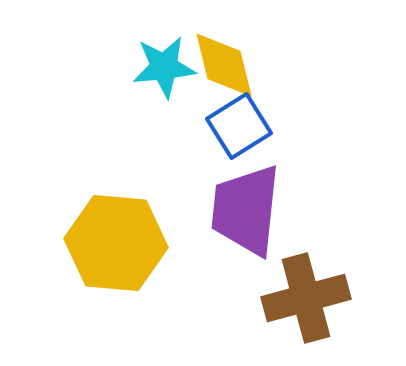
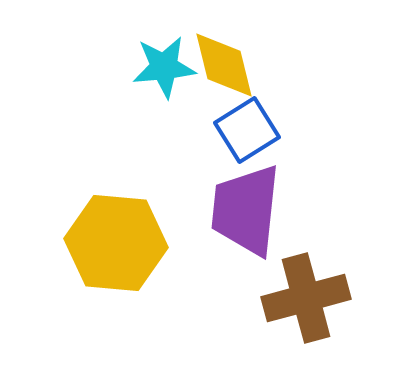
blue square: moved 8 px right, 4 px down
